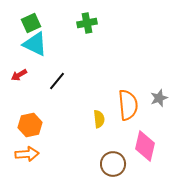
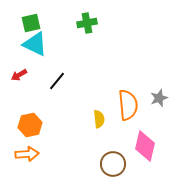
green square: rotated 12 degrees clockwise
